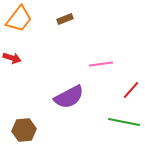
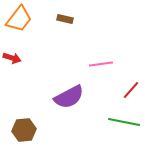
brown rectangle: rotated 35 degrees clockwise
